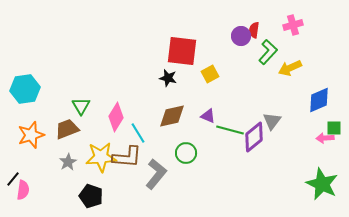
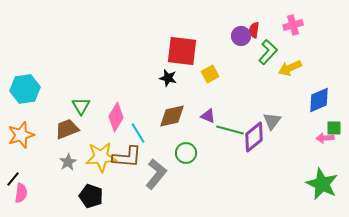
orange star: moved 10 px left
pink semicircle: moved 2 px left, 3 px down
